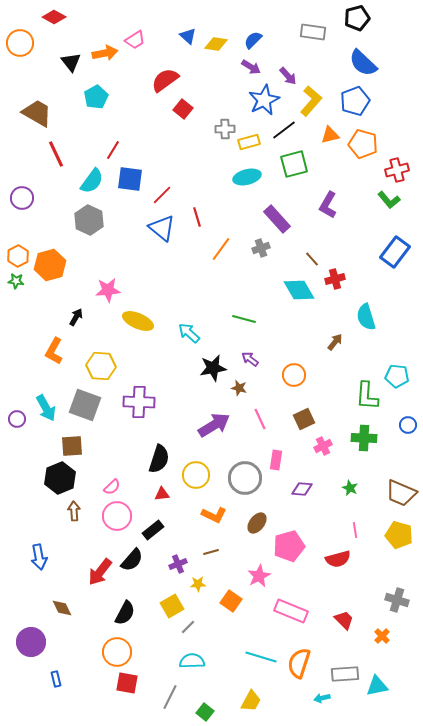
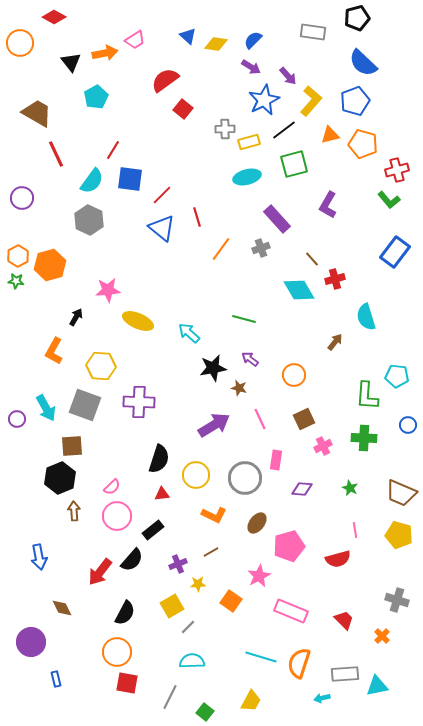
brown line at (211, 552): rotated 14 degrees counterclockwise
